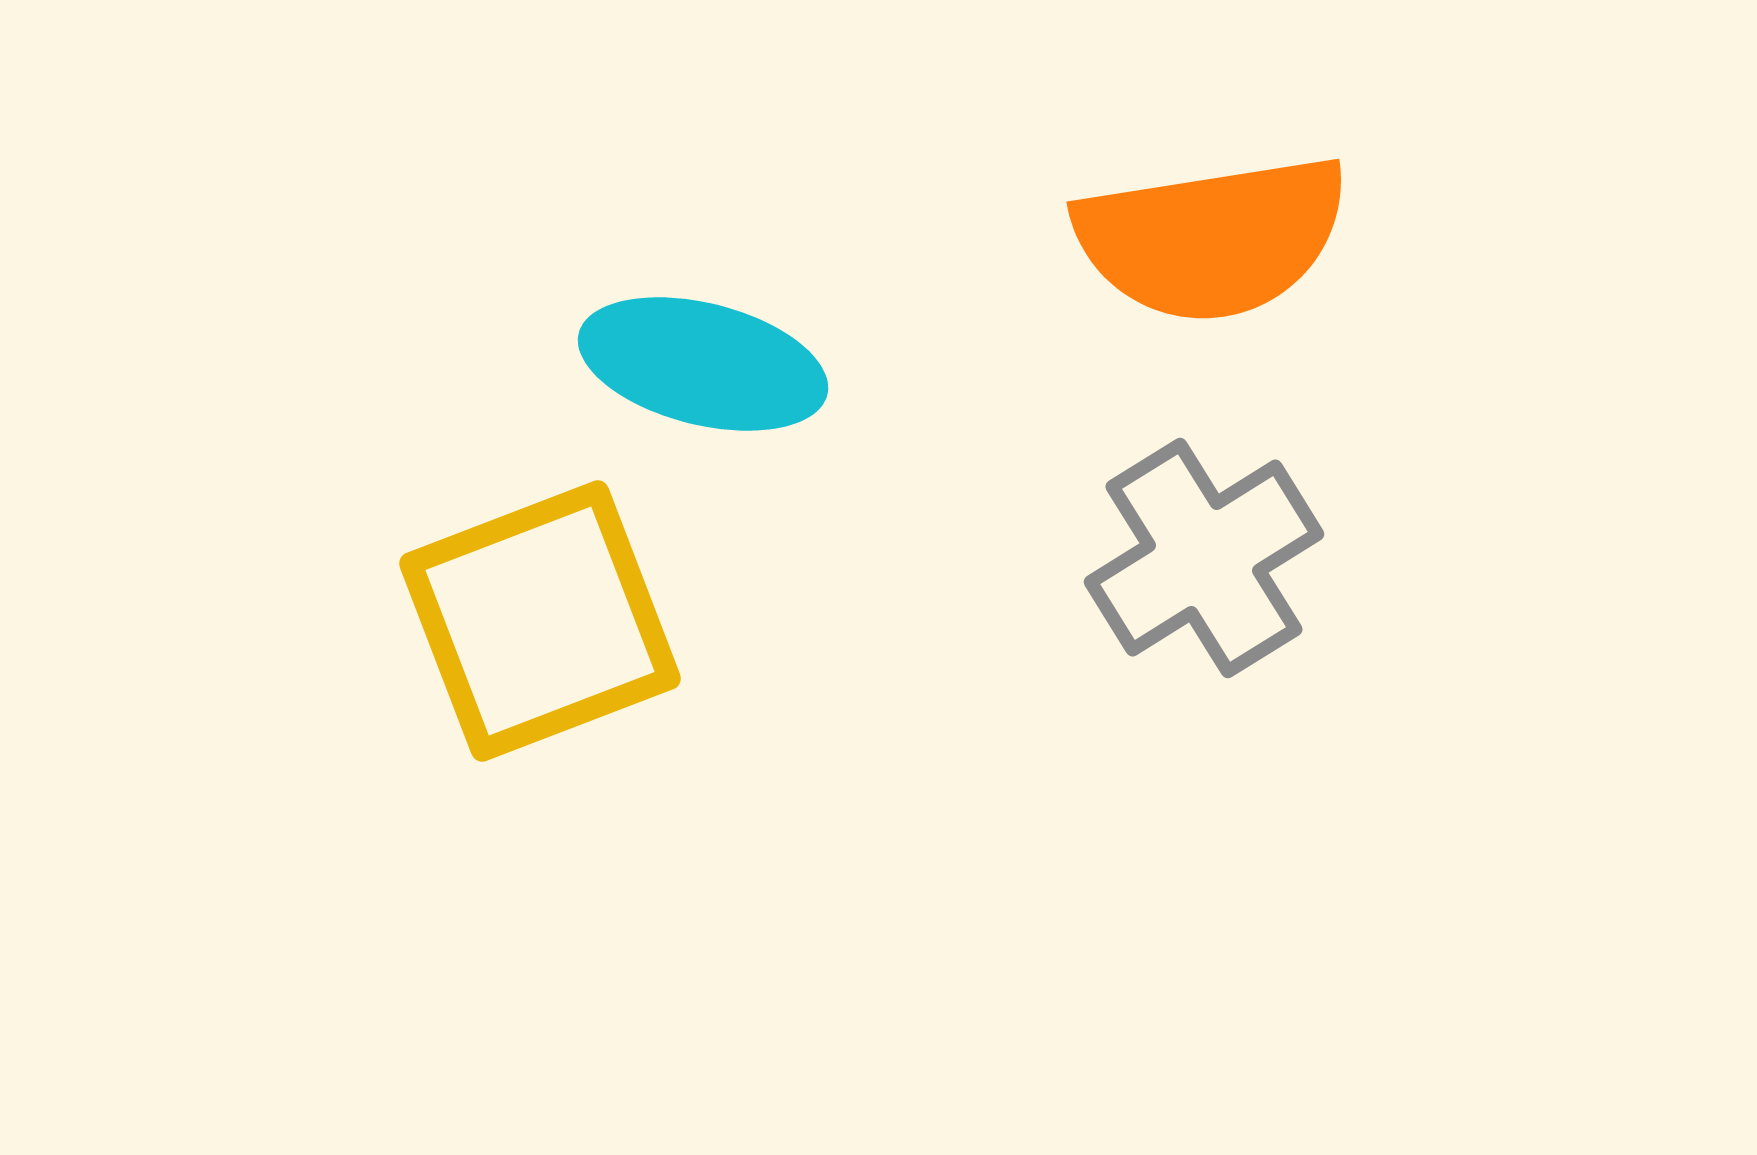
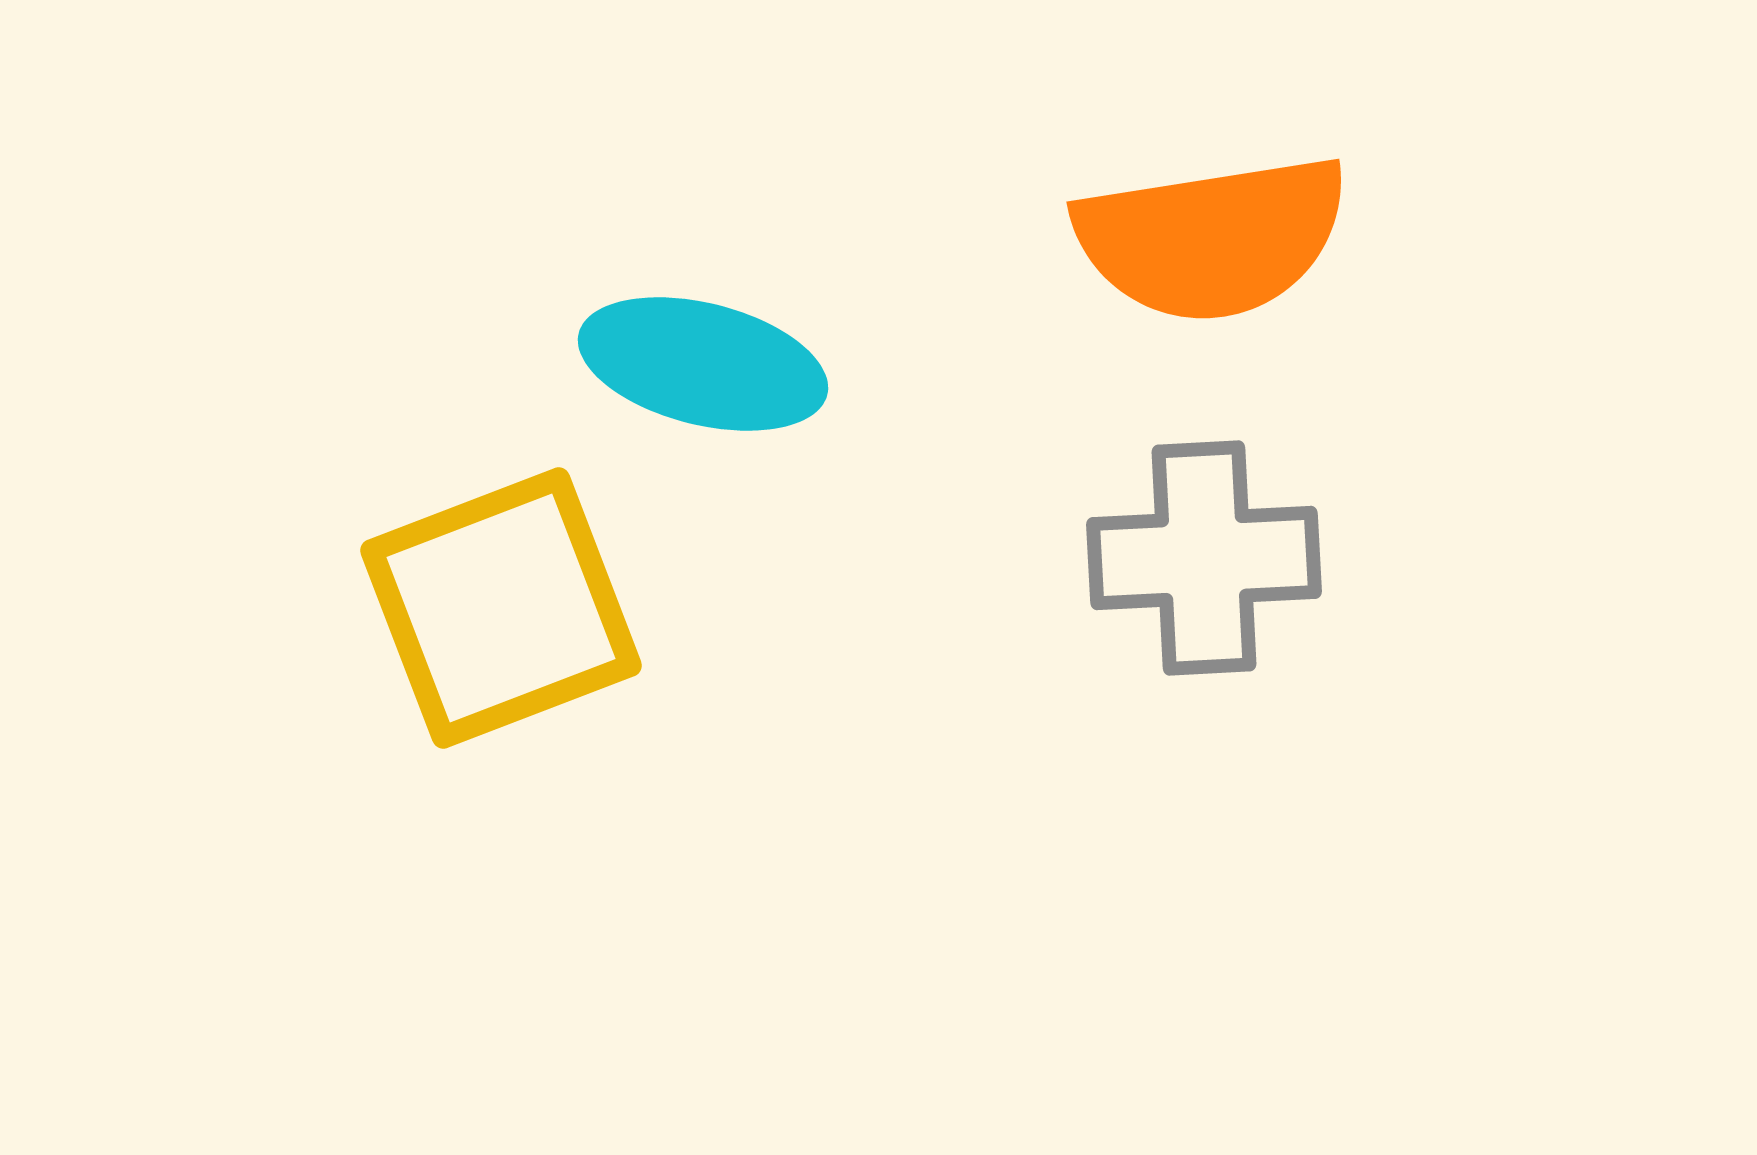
gray cross: rotated 29 degrees clockwise
yellow square: moved 39 px left, 13 px up
